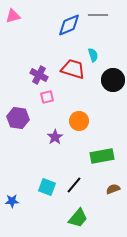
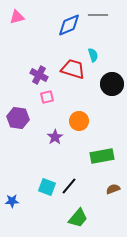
pink triangle: moved 4 px right, 1 px down
black circle: moved 1 px left, 4 px down
black line: moved 5 px left, 1 px down
